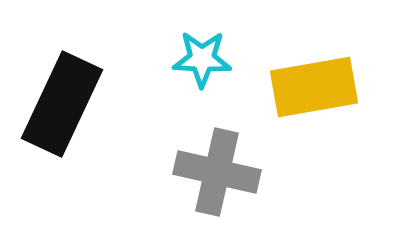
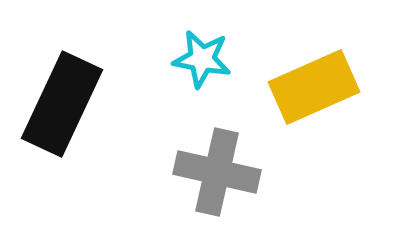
cyan star: rotated 8 degrees clockwise
yellow rectangle: rotated 14 degrees counterclockwise
